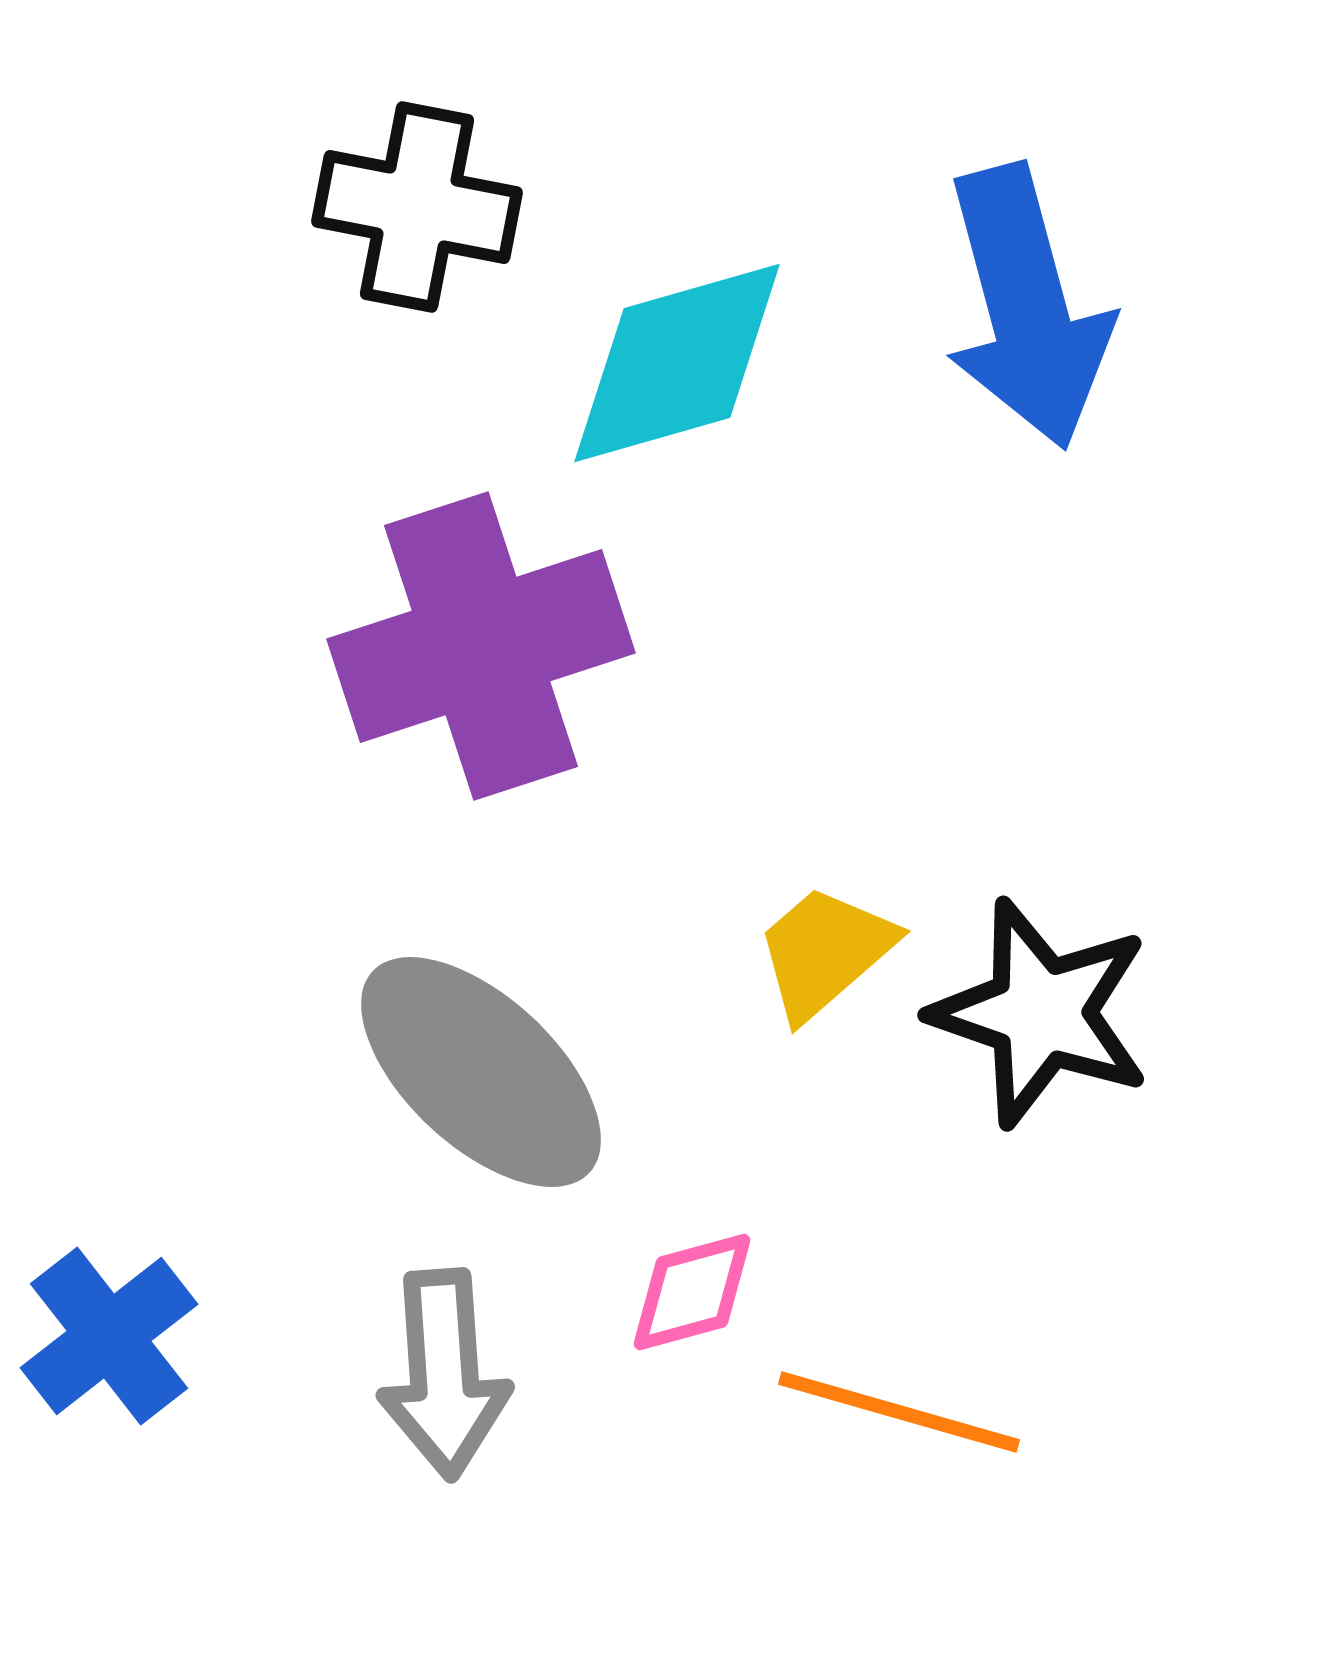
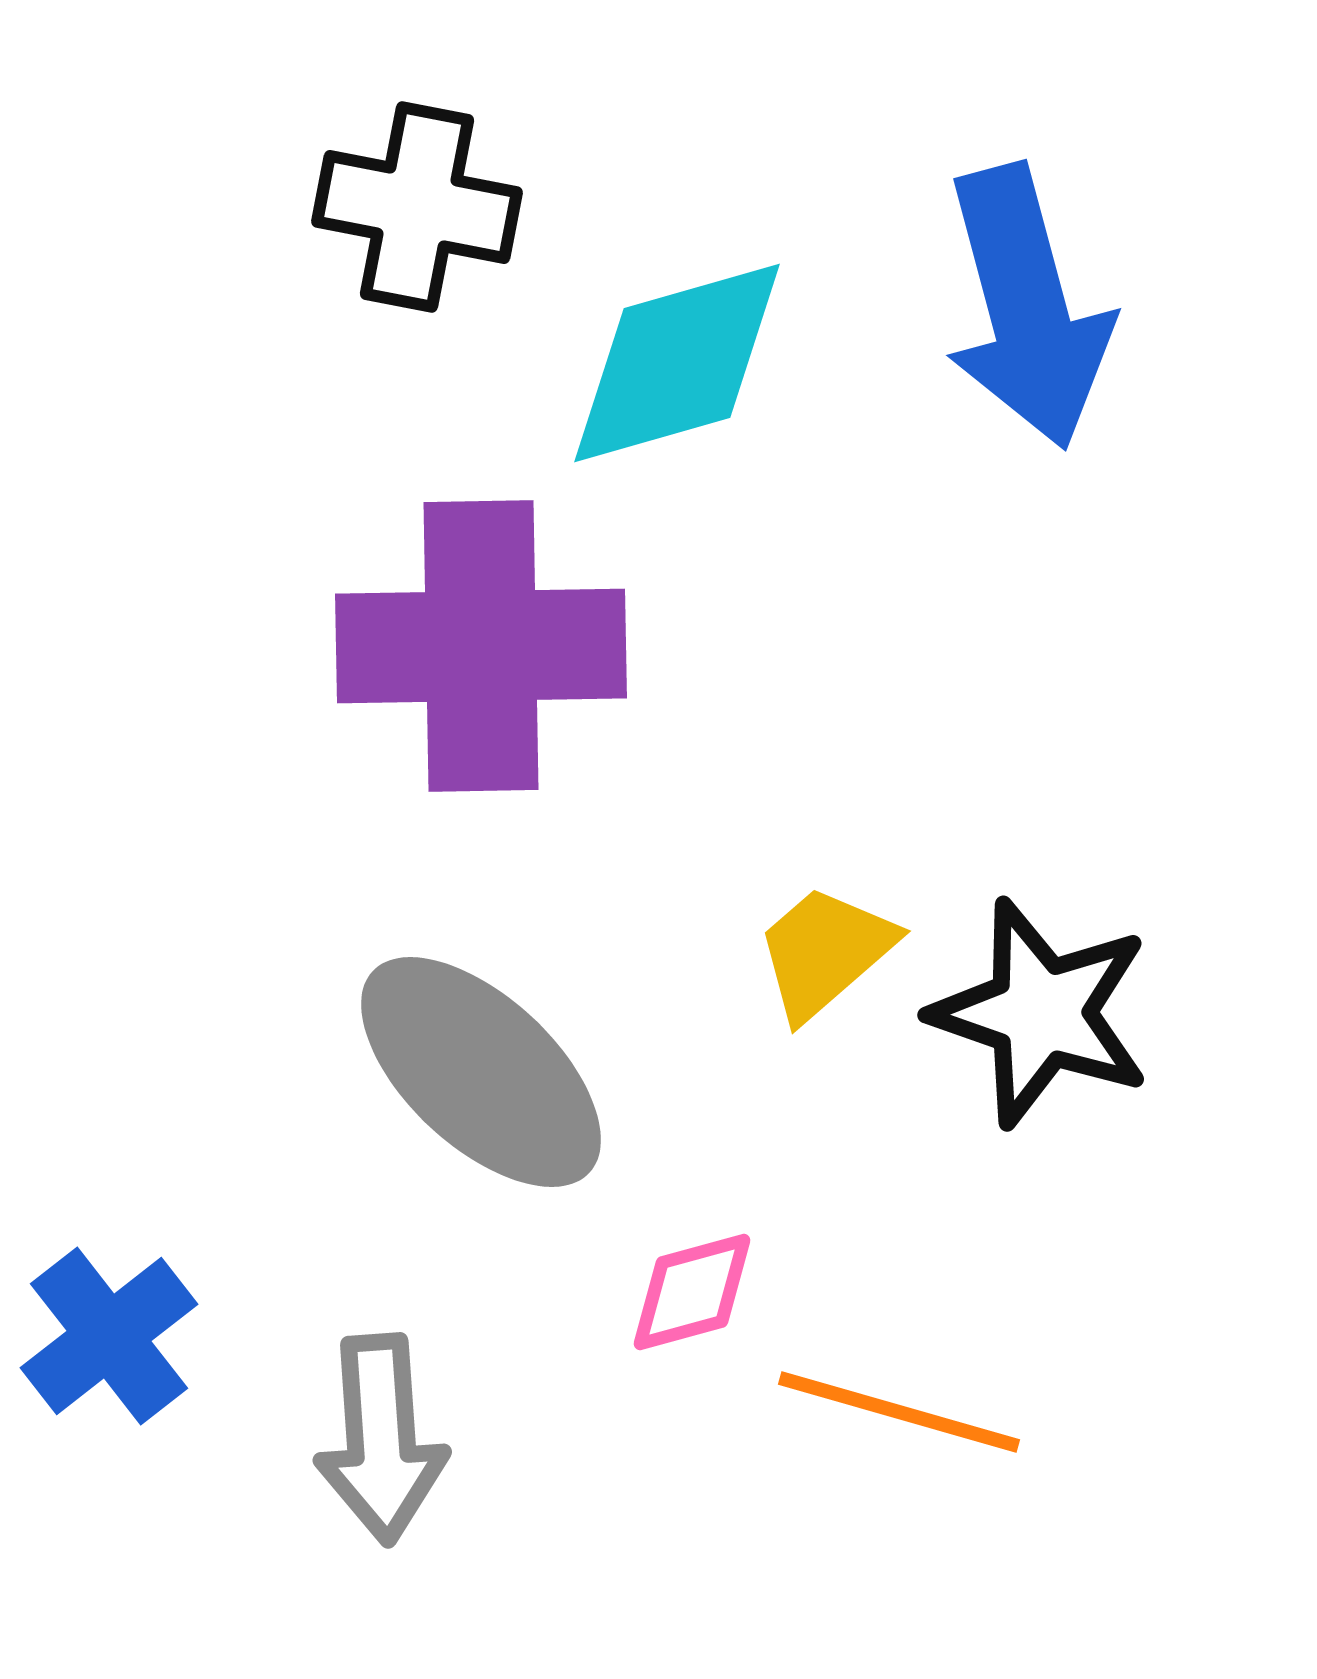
purple cross: rotated 17 degrees clockwise
gray arrow: moved 63 px left, 65 px down
